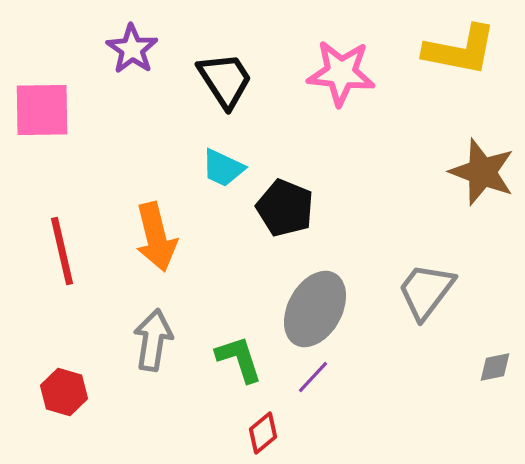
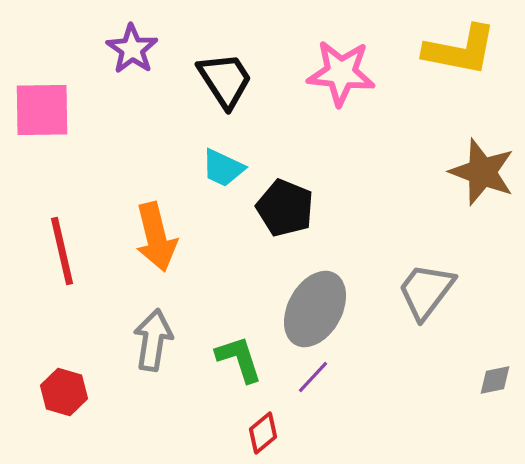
gray diamond: moved 13 px down
